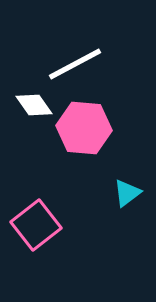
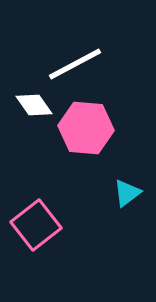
pink hexagon: moved 2 px right
